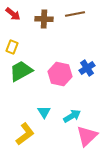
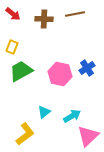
cyan triangle: rotated 24 degrees clockwise
pink triangle: moved 1 px right
